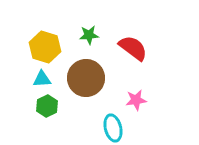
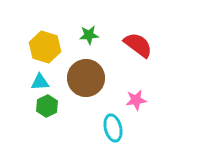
red semicircle: moved 5 px right, 3 px up
cyan triangle: moved 2 px left, 3 px down
